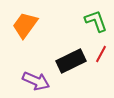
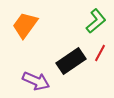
green L-shape: rotated 70 degrees clockwise
red line: moved 1 px left, 1 px up
black rectangle: rotated 8 degrees counterclockwise
